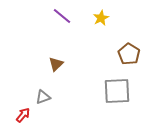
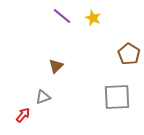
yellow star: moved 8 px left; rotated 21 degrees counterclockwise
brown triangle: moved 2 px down
gray square: moved 6 px down
